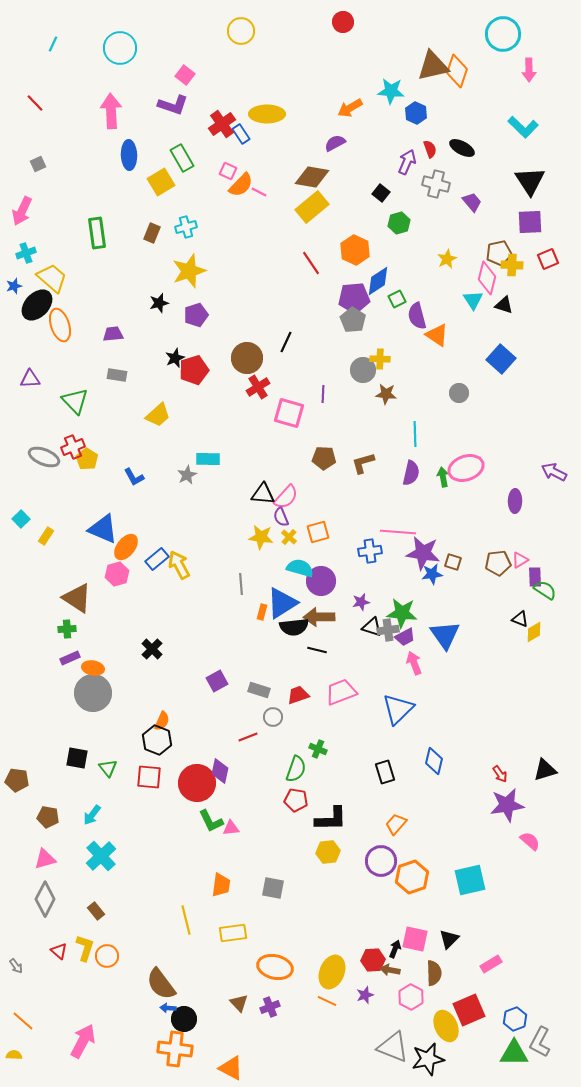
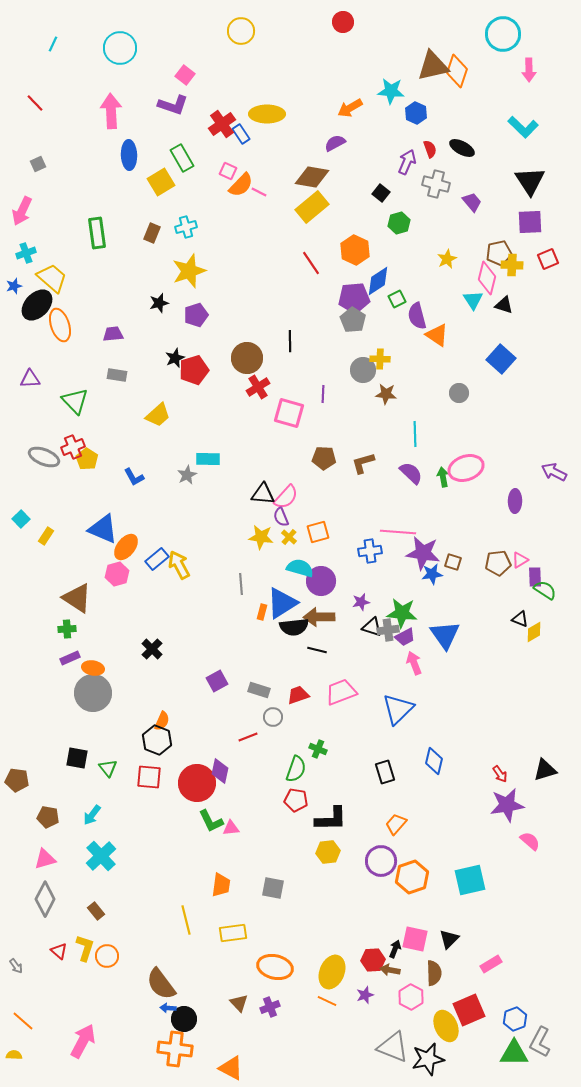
black line at (286, 342): moved 4 px right, 1 px up; rotated 25 degrees counterclockwise
purple semicircle at (411, 473): rotated 60 degrees counterclockwise
